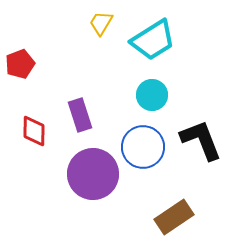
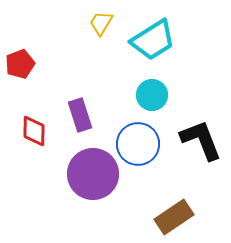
blue circle: moved 5 px left, 3 px up
